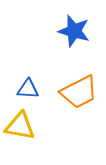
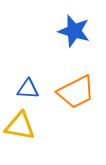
orange trapezoid: moved 3 px left
